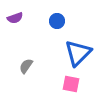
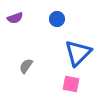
blue circle: moved 2 px up
